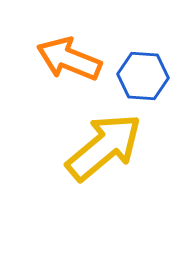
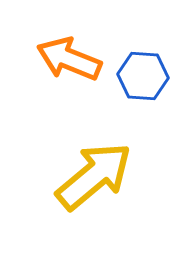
yellow arrow: moved 10 px left, 29 px down
